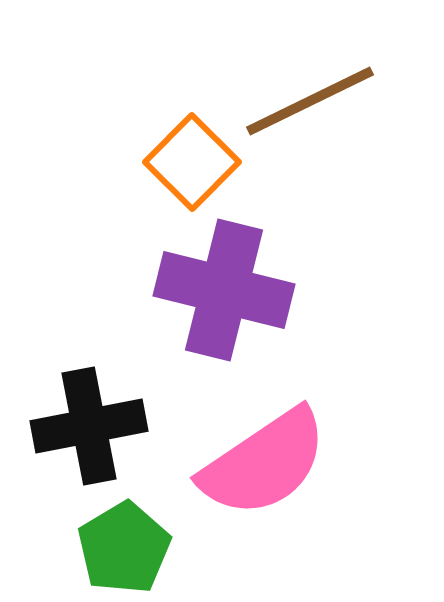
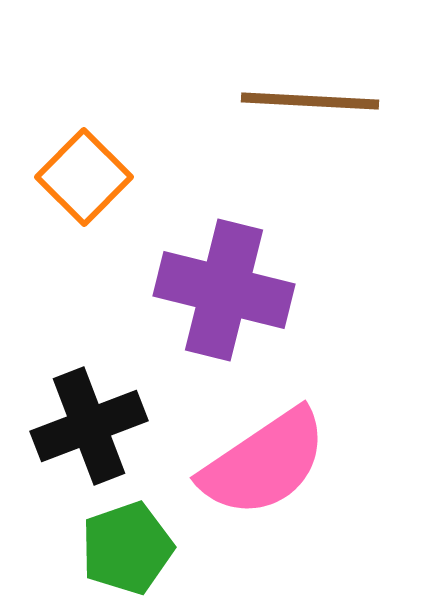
brown line: rotated 29 degrees clockwise
orange square: moved 108 px left, 15 px down
black cross: rotated 10 degrees counterclockwise
green pentagon: moved 3 px right; rotated 12 degrees clockwise
